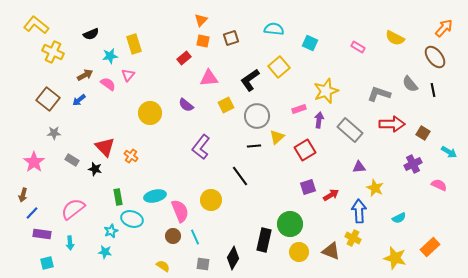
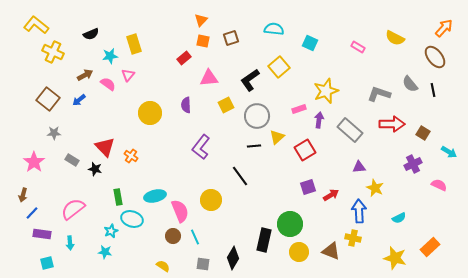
purple semicircle at (186, 105): rotated 49 degrees clockwise
yellow cross at (353, 238): rotated 14 degrees counterclockwise
